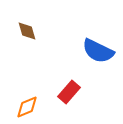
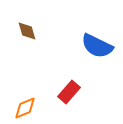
blue semicircle: moved 1 px left, 5 px up
orange diamond: moved 2 px left, 1 px down
